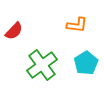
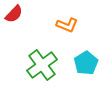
orange L-shape: moved 10 px left; rotated 15 degrees clockwise
red semicircle: moved 17 px up
